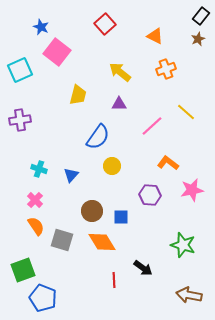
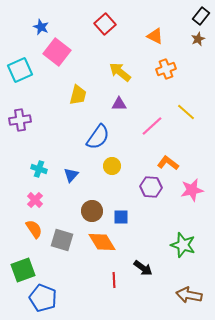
purple hexagon: moved 1 px right, 8 px up
orange semicircle: moved 2 px left, 3 px down
